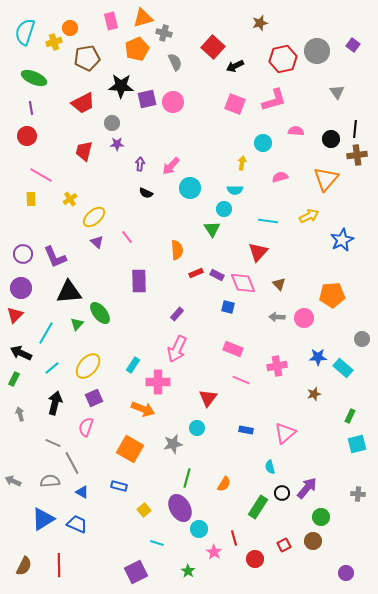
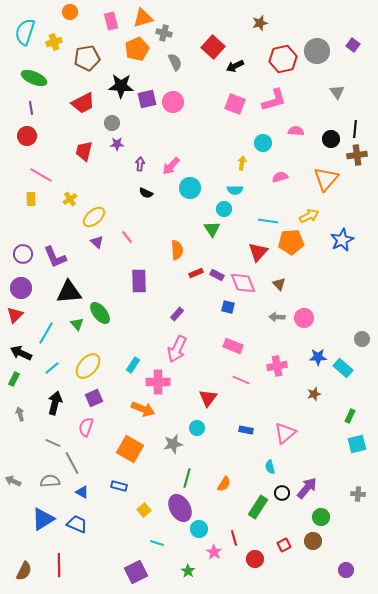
orange circle at (70, 28): moved 16 px up
orange pentagon at (332, 295): moved 41 px left, 53 px up
green triangle at (77, 324): rotated 24 degrees counterclockwise
pink rectangle at (233, 349): moved 3 px up
brown semicircle at (24, 566): moved 5 px down
purple circle at (346, 573): moved 3 px up
